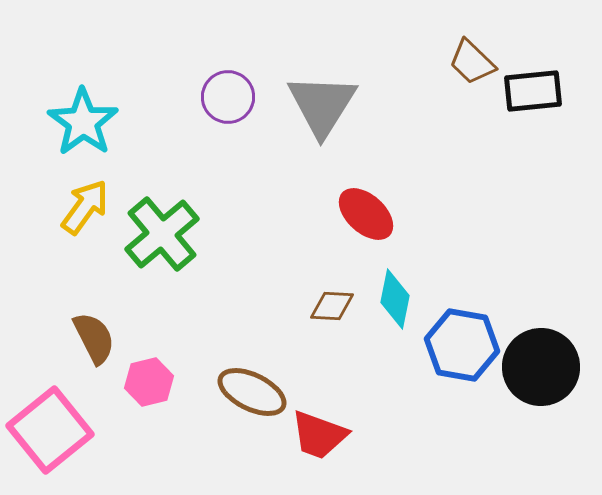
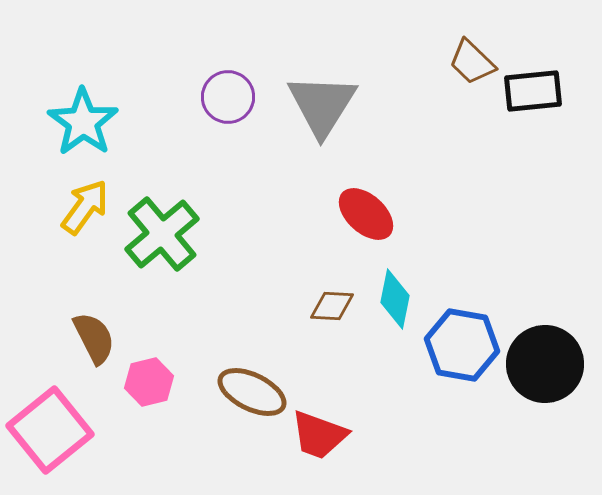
black circle: moved 4 px right, 3 px up
